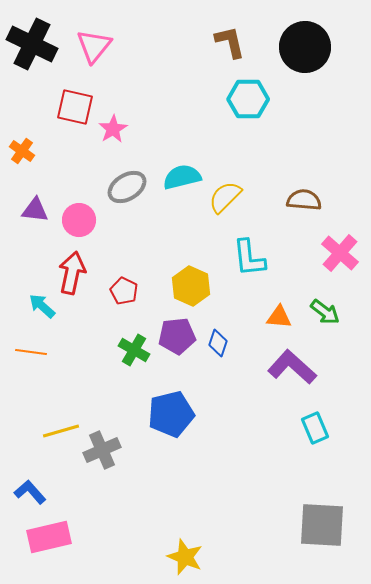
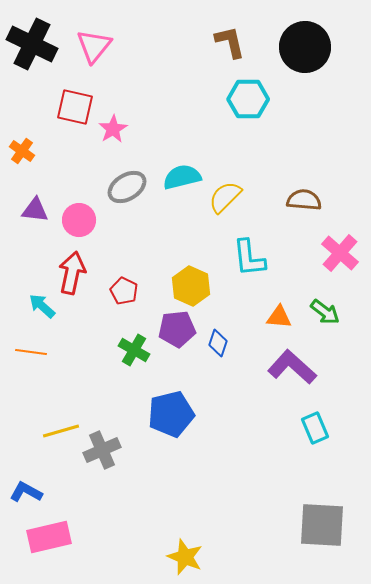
purple pentagon: moved 7 px up
blue L-shape: moved 4 px left; rotated 20 degrees counterclockwise
